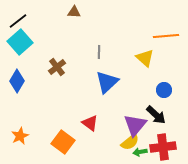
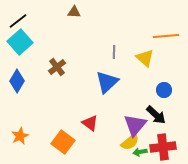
gray line: moved 15 px right
